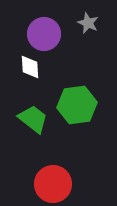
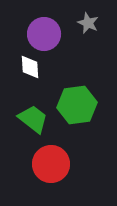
red circle: moved 2 px left, 20 px up
